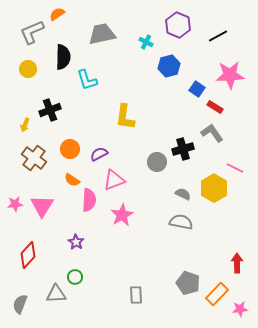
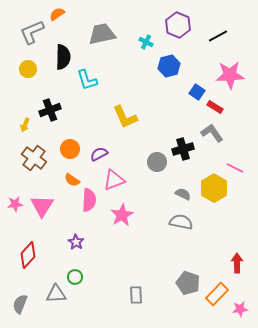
blue square at (197, 89): moved 3 px down
yellow L-shape at (125, 117): rotated 32 degrees counterclockwise
